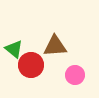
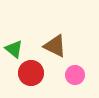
brown triangle: rotated 30 degrees clockwise
red circle: moved 8 px down
